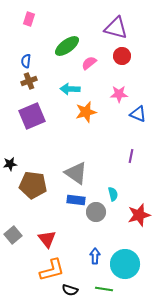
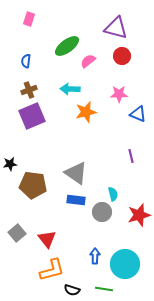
pink semicircle: moved 1 px left, 2 px up
brown cross: moved 9 px down
purple line: rotated 24 degrees counterclockwise
gray circle: moved 6 px right
gray square: moved 4 px right, 2 px up
black semicircle: moved 2 px right
